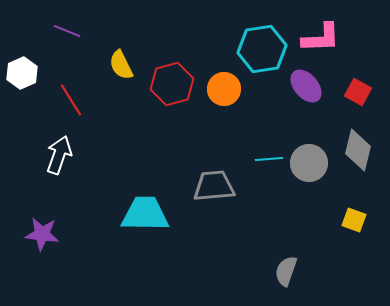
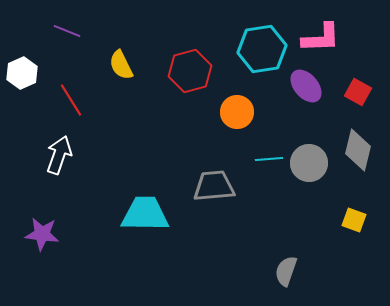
red hexagon: moved 18 px right, 13 px up
orange circle: moved 13 px right, 23 px down
